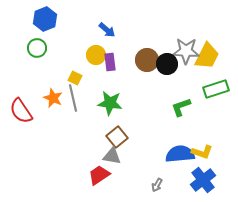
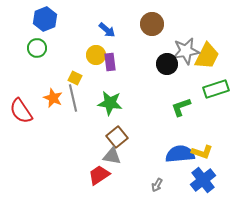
gray star: rotated 12 degrees counterclockwise
brown circle: moved 5 px right, 36 px up
